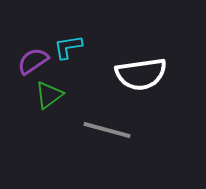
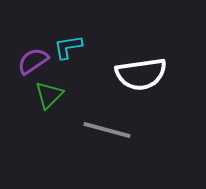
green triangle: rotated 8 degrees counterclockwise
